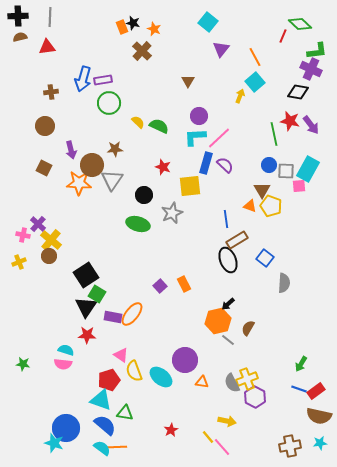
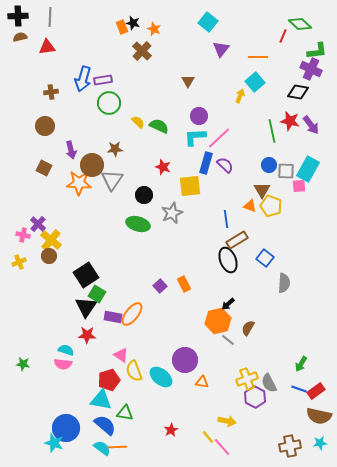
orange line at (255, 57): moved 3 px right; rotated 60 degrees counterclockwise
green line at (274, 134): moved 2 px left, 3 px up
gray semicircle at (232, 383): moved 37 px right
cyan triangle at (101, 400): rotated 10 degrees counterclockwise
